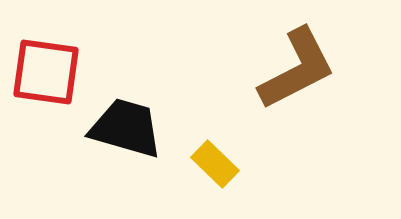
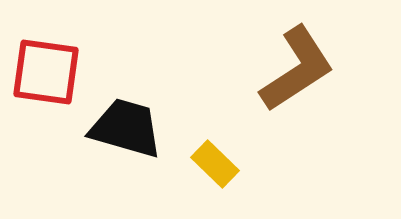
brown L-shape: rotated 6 degrees counterclockwise
